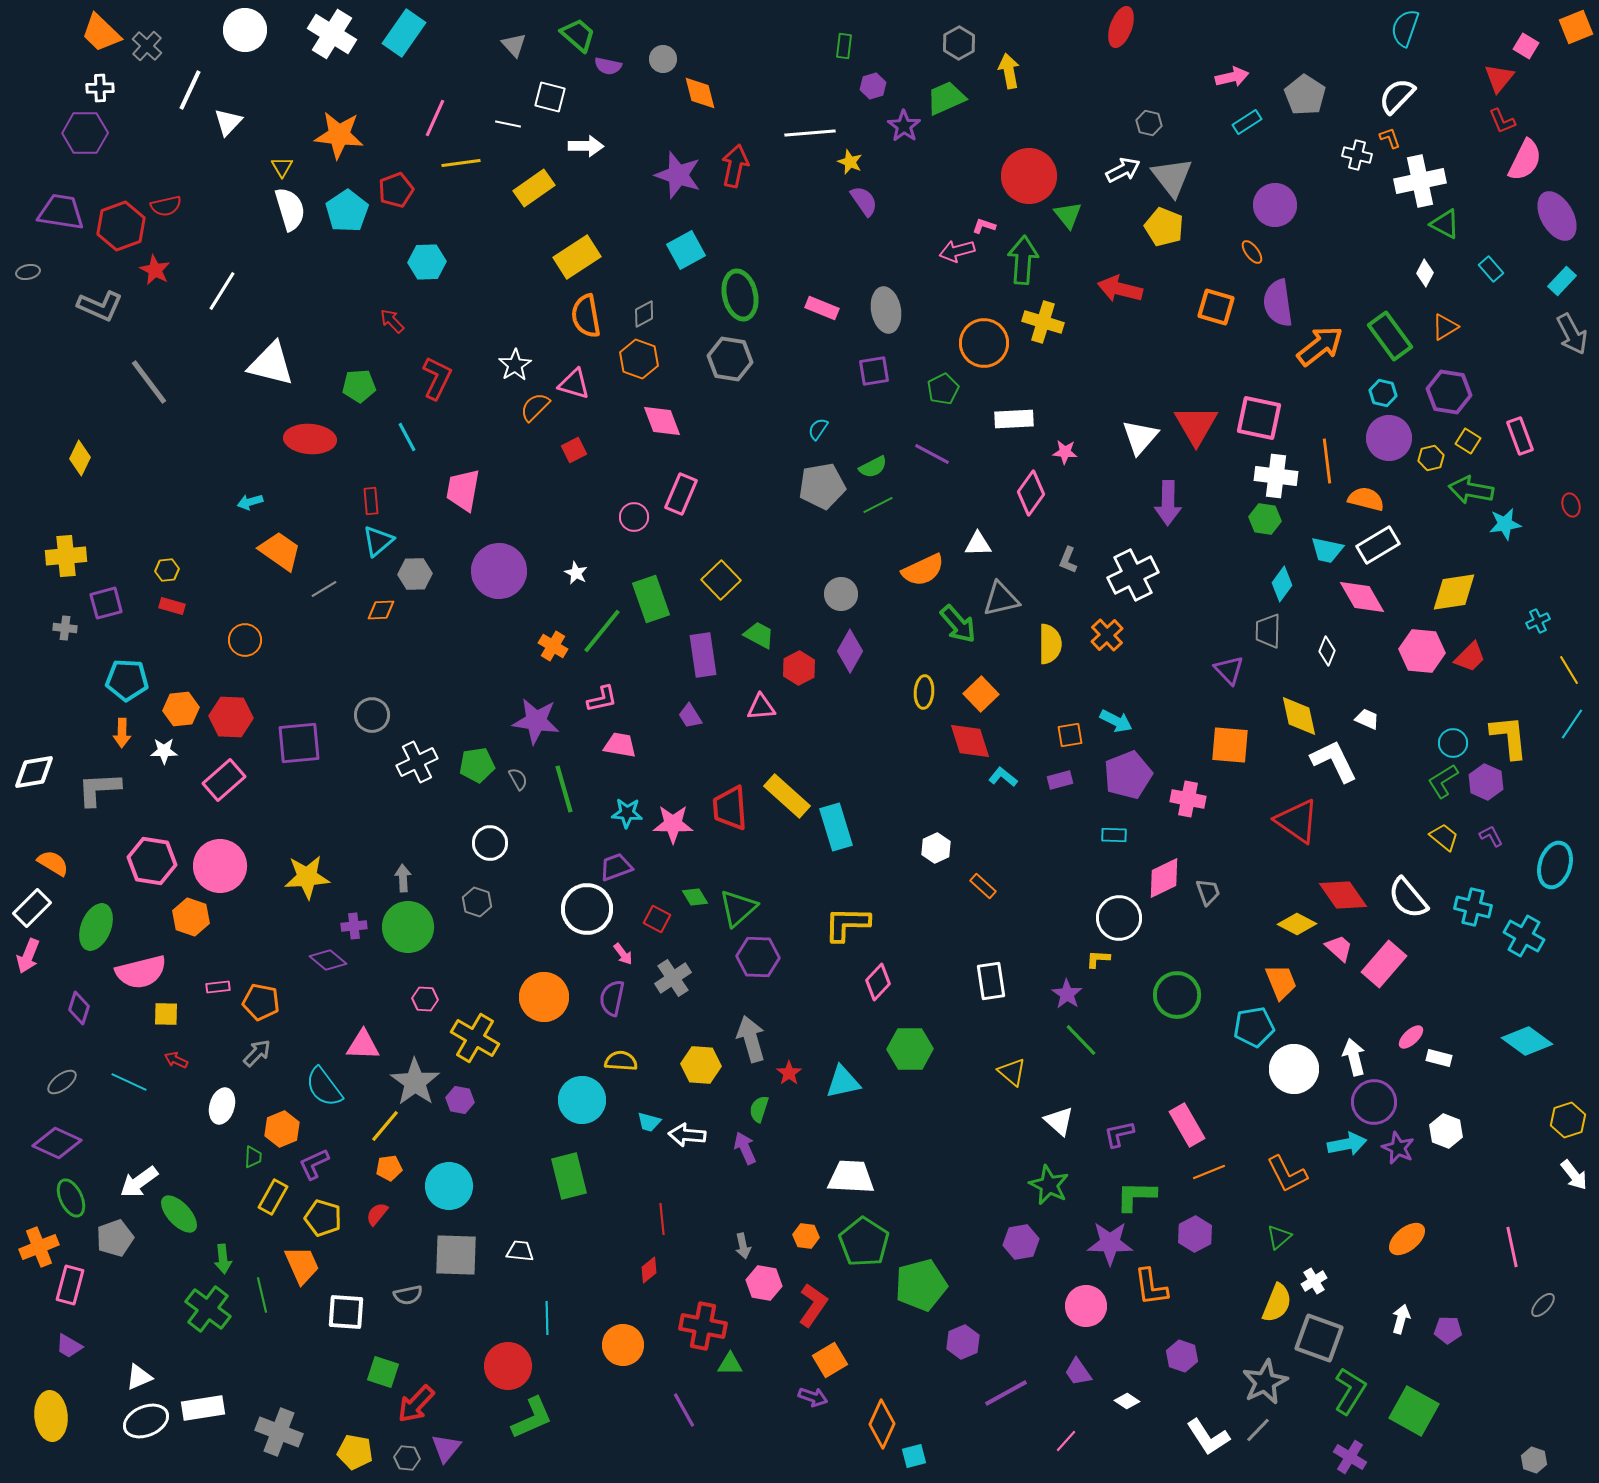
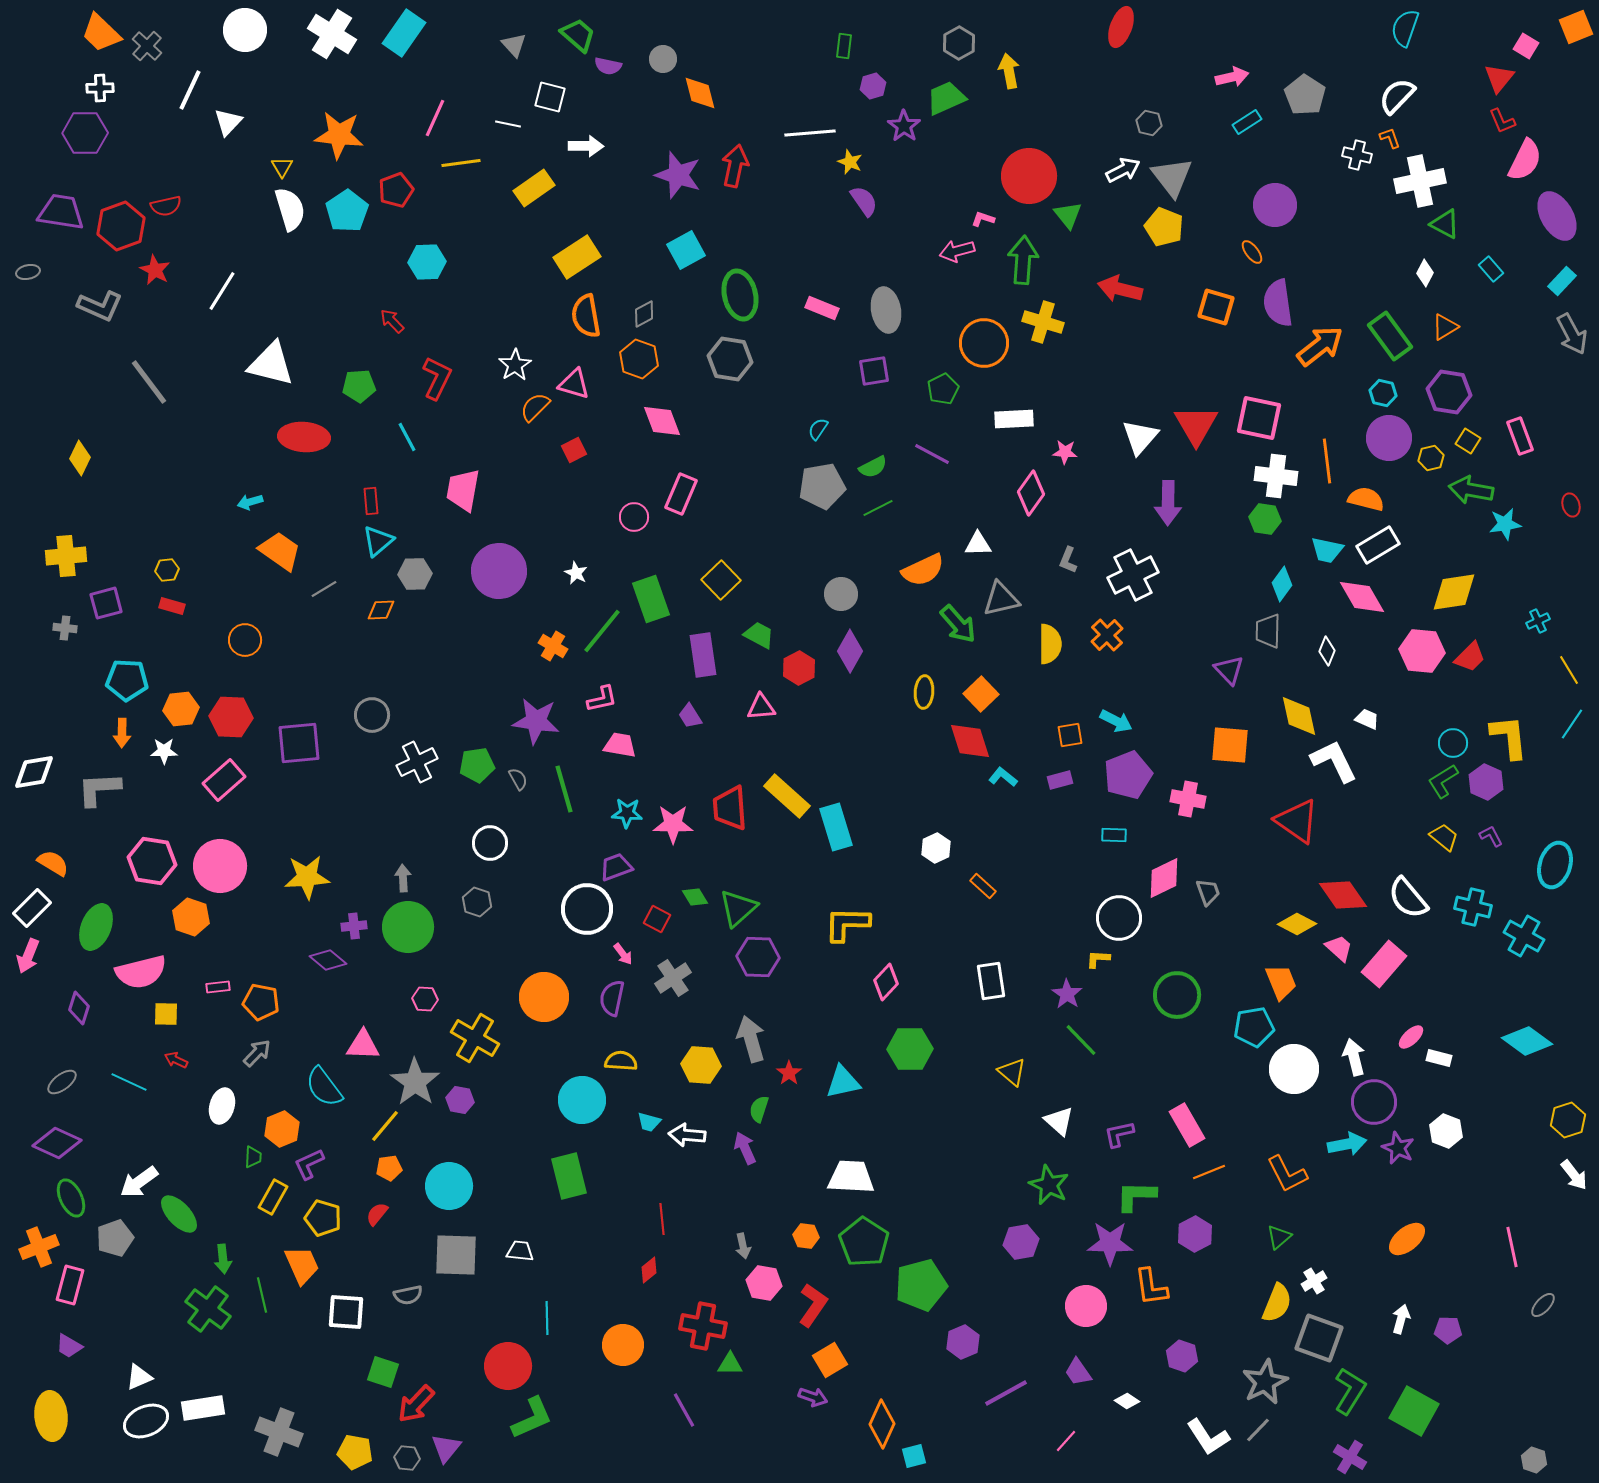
pink L-shape at (984, 226): moved 1 px left, 7 px up
red ellipse at (310, 439): moved 6 px left, 2 px up
green line at (878, 505): moved 3 px down
pink diamond at (878, 982): moved 8 px right
purple L-shape at (314, 1164): moved 5 px left
